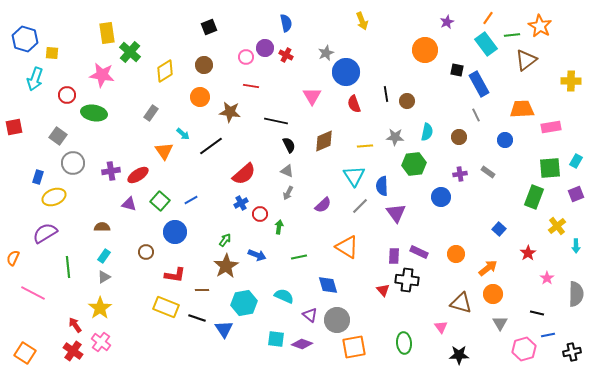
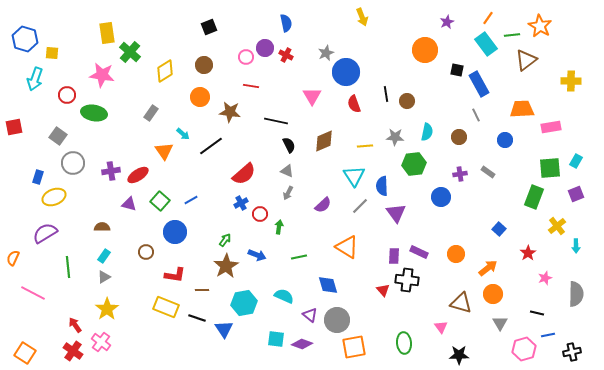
yellow arrow at (362, 21): moved 4 px up
pink star at (547, 278): moved 2 px left; rotated 16 degrees clockwise
yellow star at (100, 308): moved 7 px right, 1 px down
